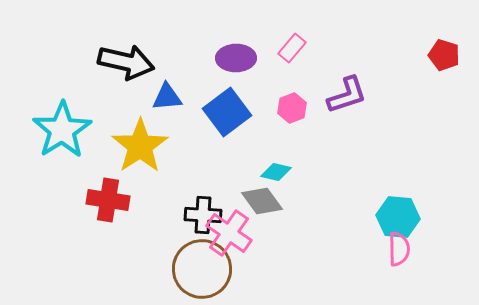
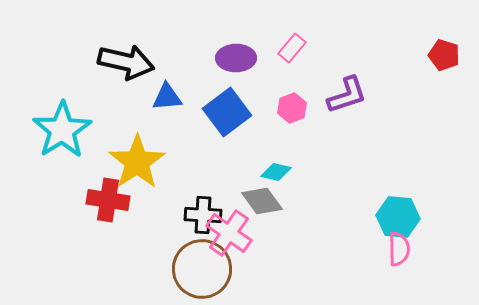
yellow star: moved 3 px left, 16 px down
